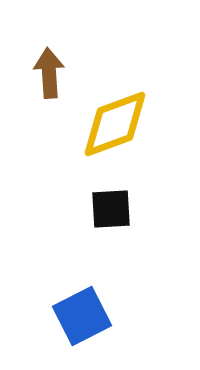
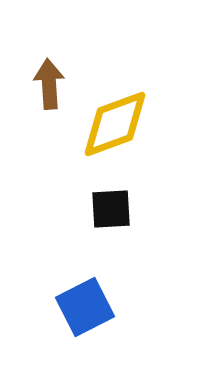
brown arrow: moved 11 px down
blue square: moved 3 px right, 9 px up
